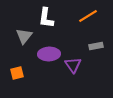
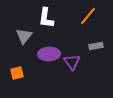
orange line: rotated 18 degrees counterclockwise
purple triangle: moved 1 px left, 3 px up
